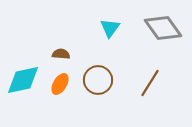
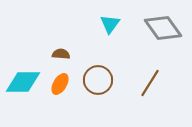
cyan triangle: moved 4 px up
cyan diamond: moved 2 px down; rotated 12 degrees clockwise
